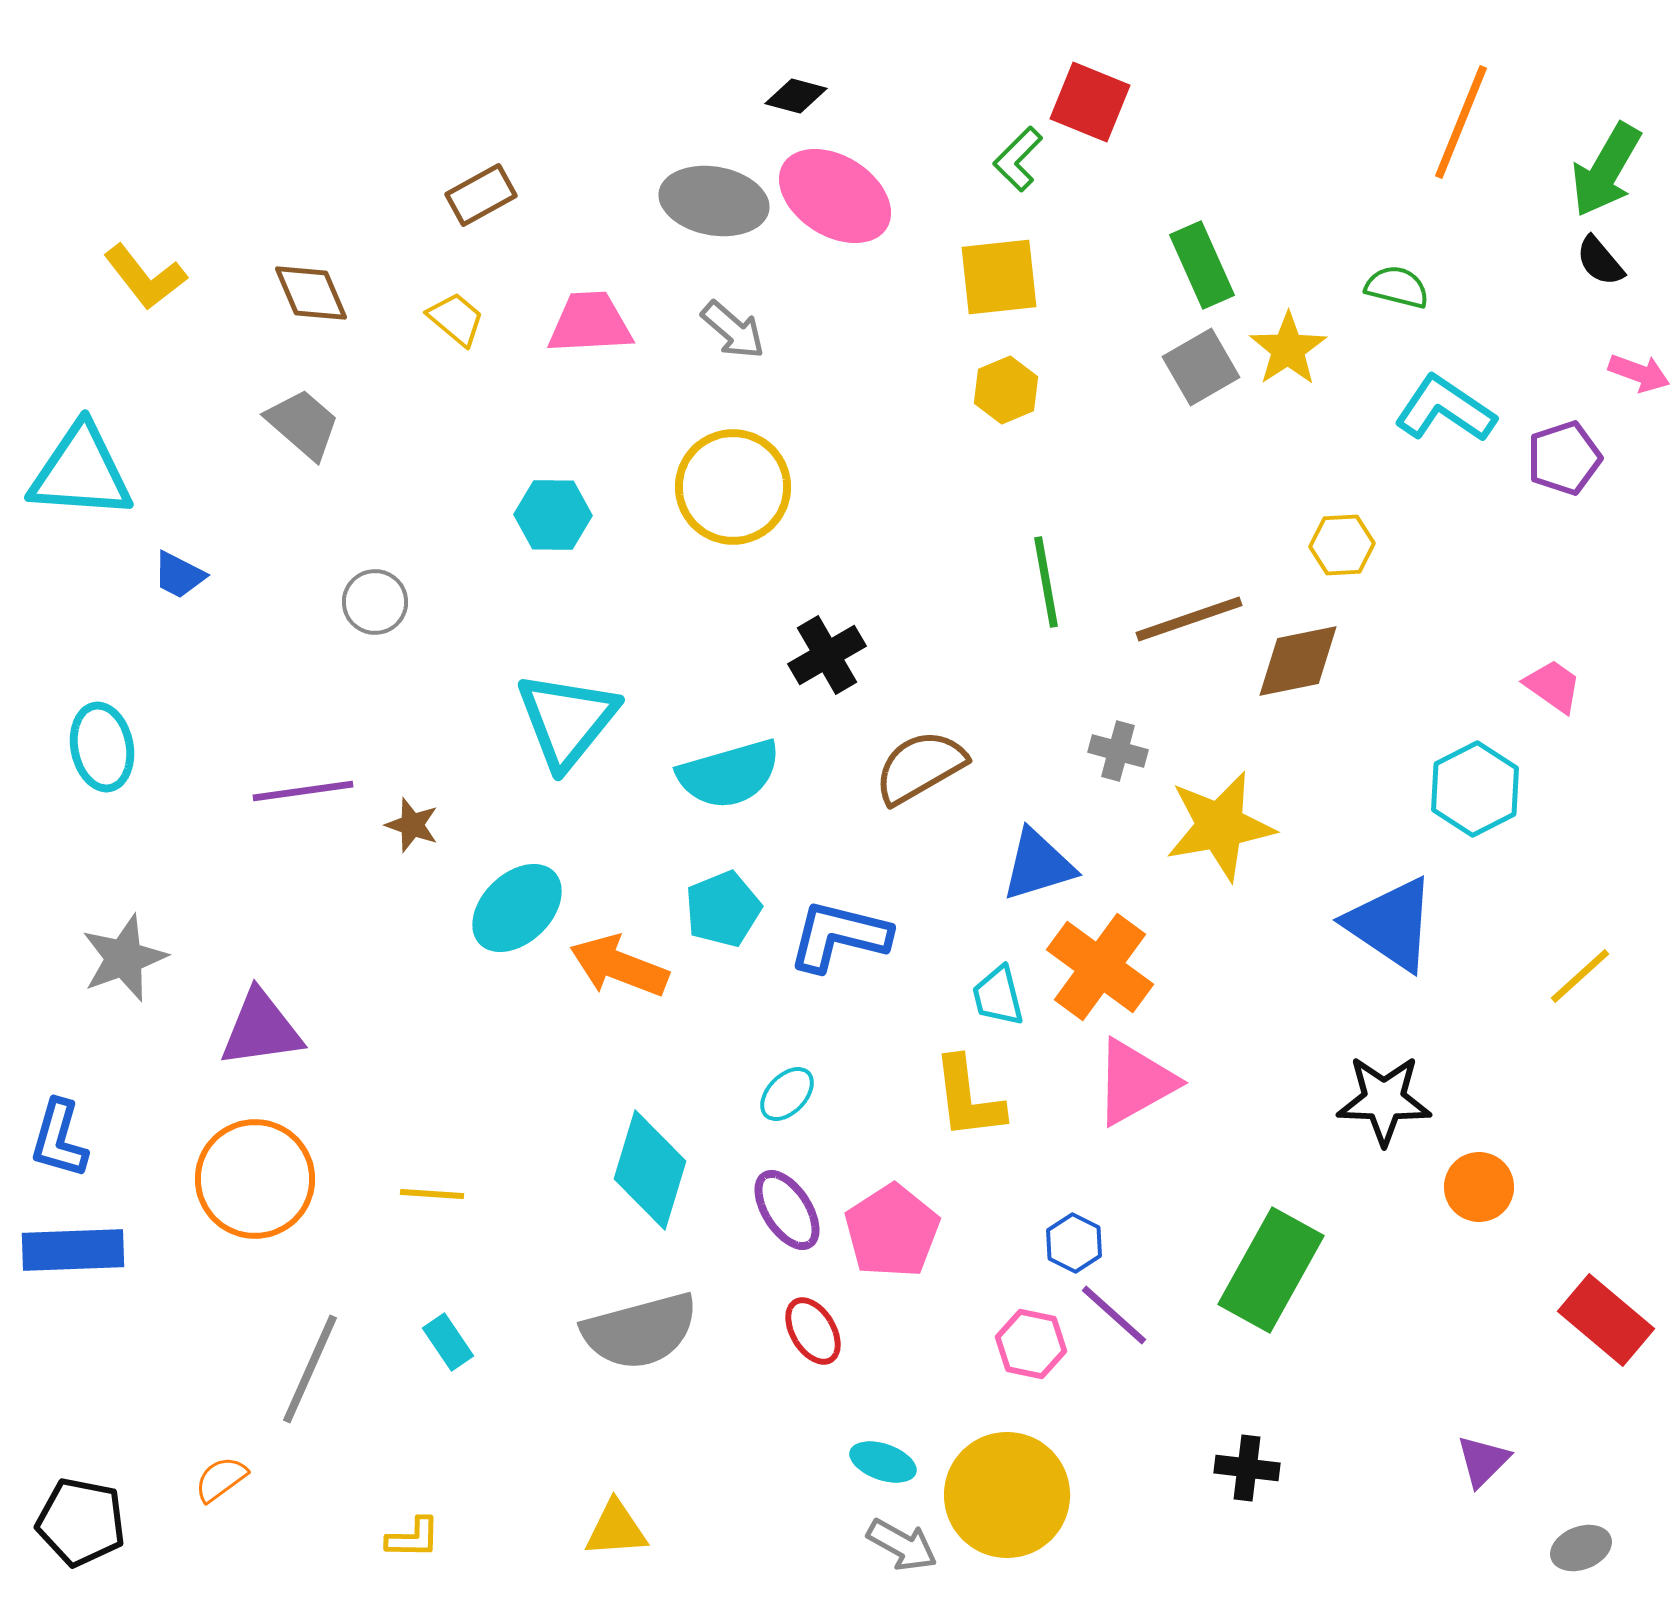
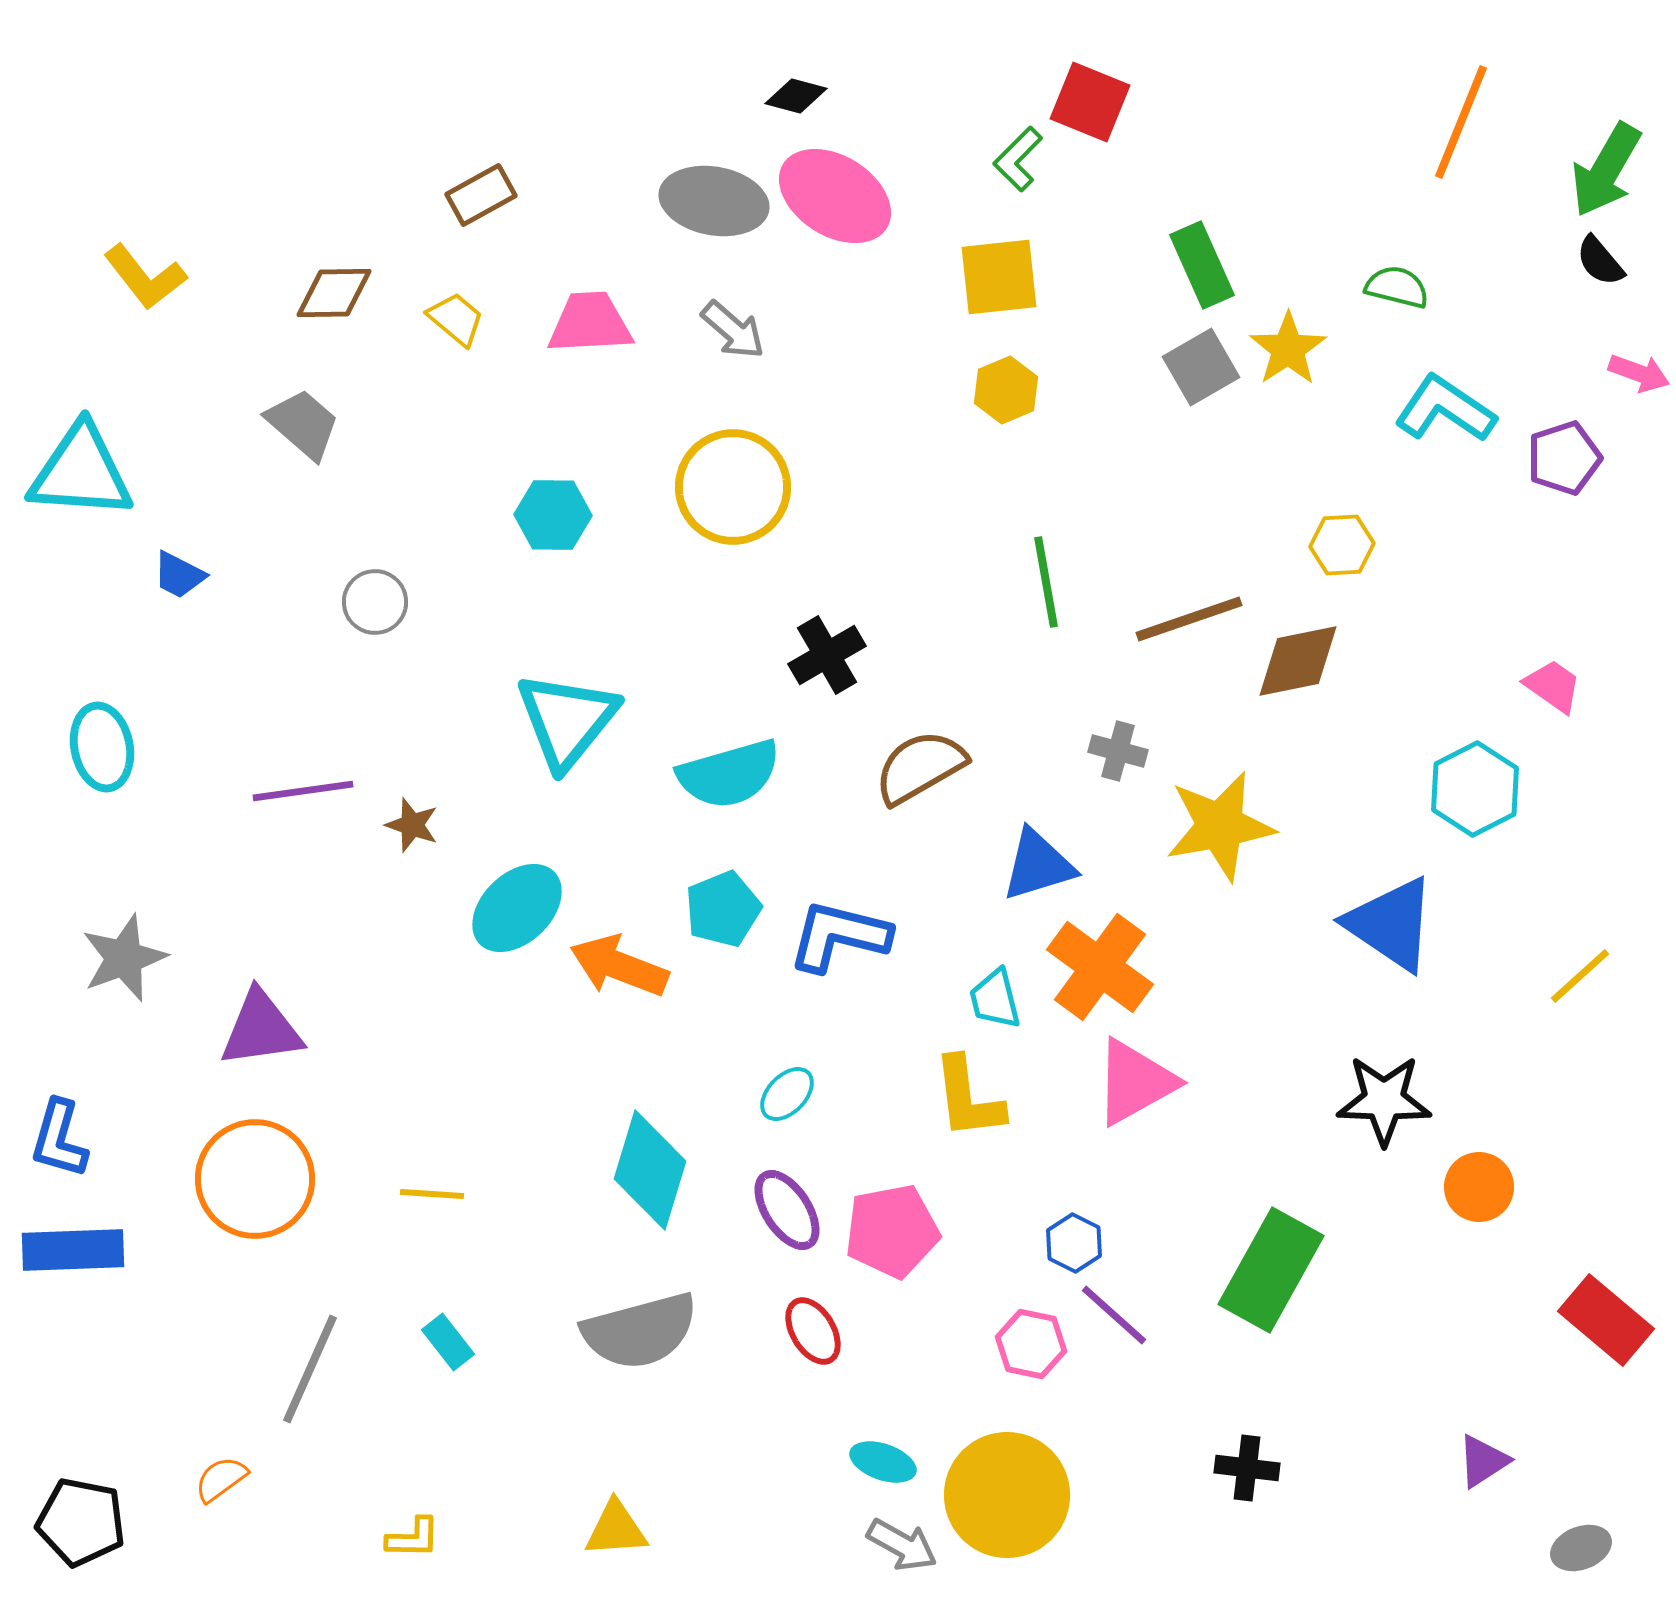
brown diamond at (311, 293): moved 23 px right; rotated 68 degrees counterclockwise
cyan trapezoid at (998, 996): moved 3 px left, 3 px down
pink pentagon at (892, 1231): rotated 22 degrees clockwise
cyan rectangle at (448, 1342): rotated 4 degrees counterclockwise
purple triangle at (1483, 1461): rotated 12 degrees clockwise
